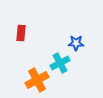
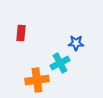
orange cross: rotated 20 degrees clockwise
